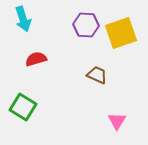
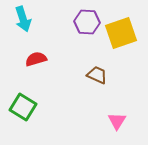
purple hexagon: moved 1 px right, 3 px up
